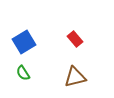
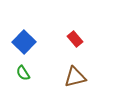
blue square: rotated 15 degrees counterclockwise
